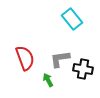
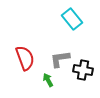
black cross: moved 1 px down
